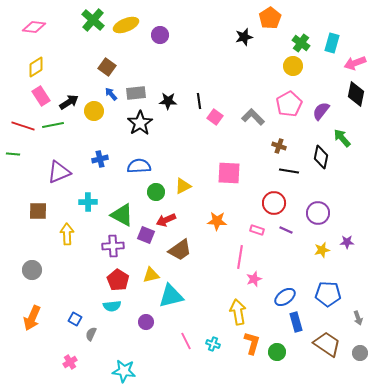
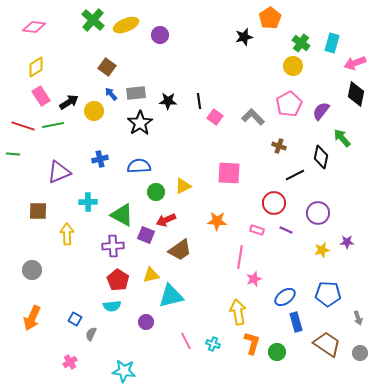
black line at (289, 171): moved 6 px right, 4 px down; rotated 36 degrees counterclockwise
